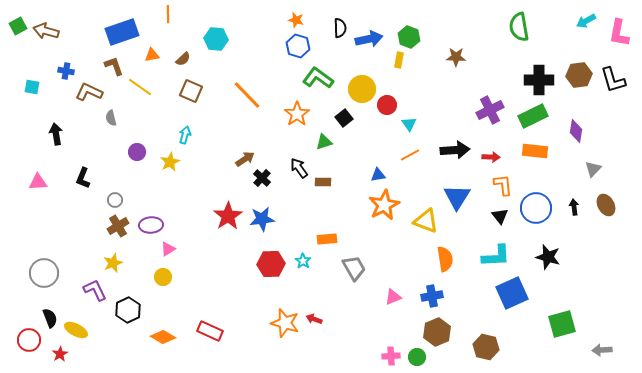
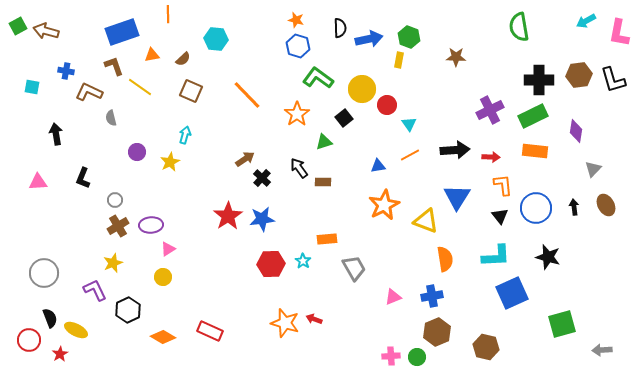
blue triangle at (378, 175): moved 9 px up
